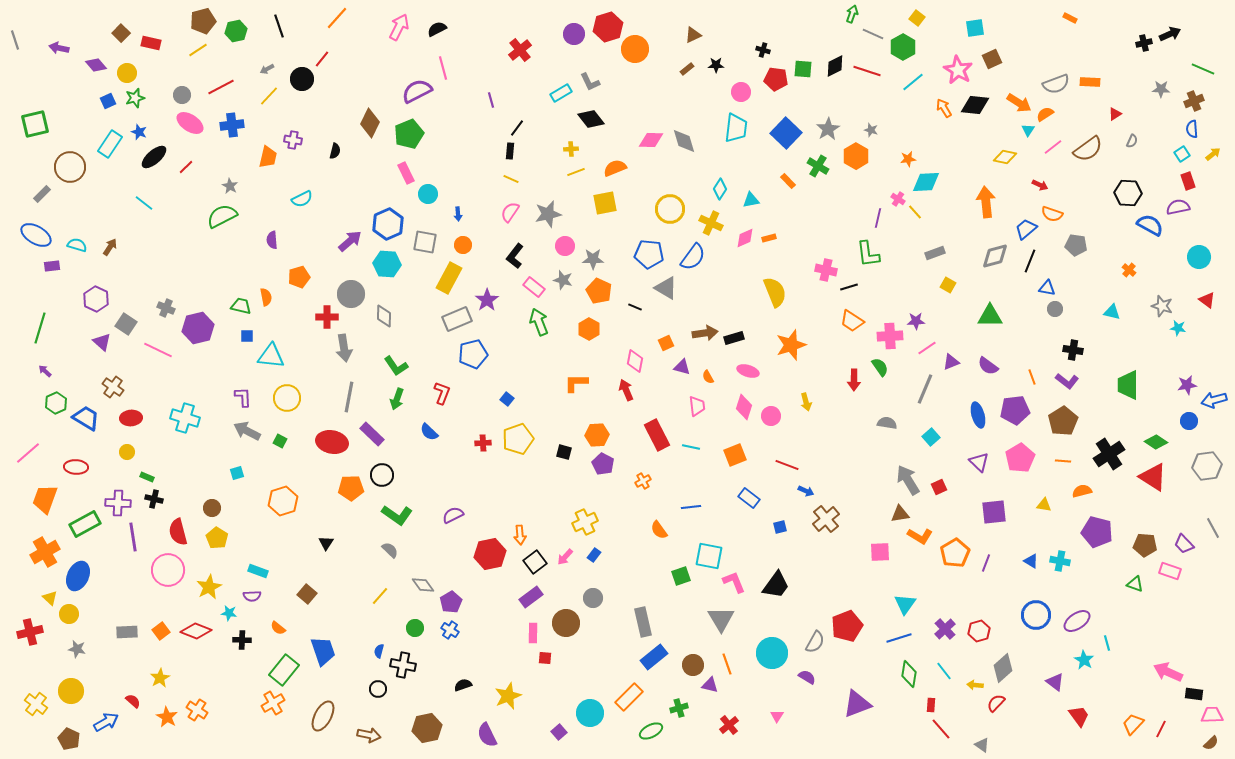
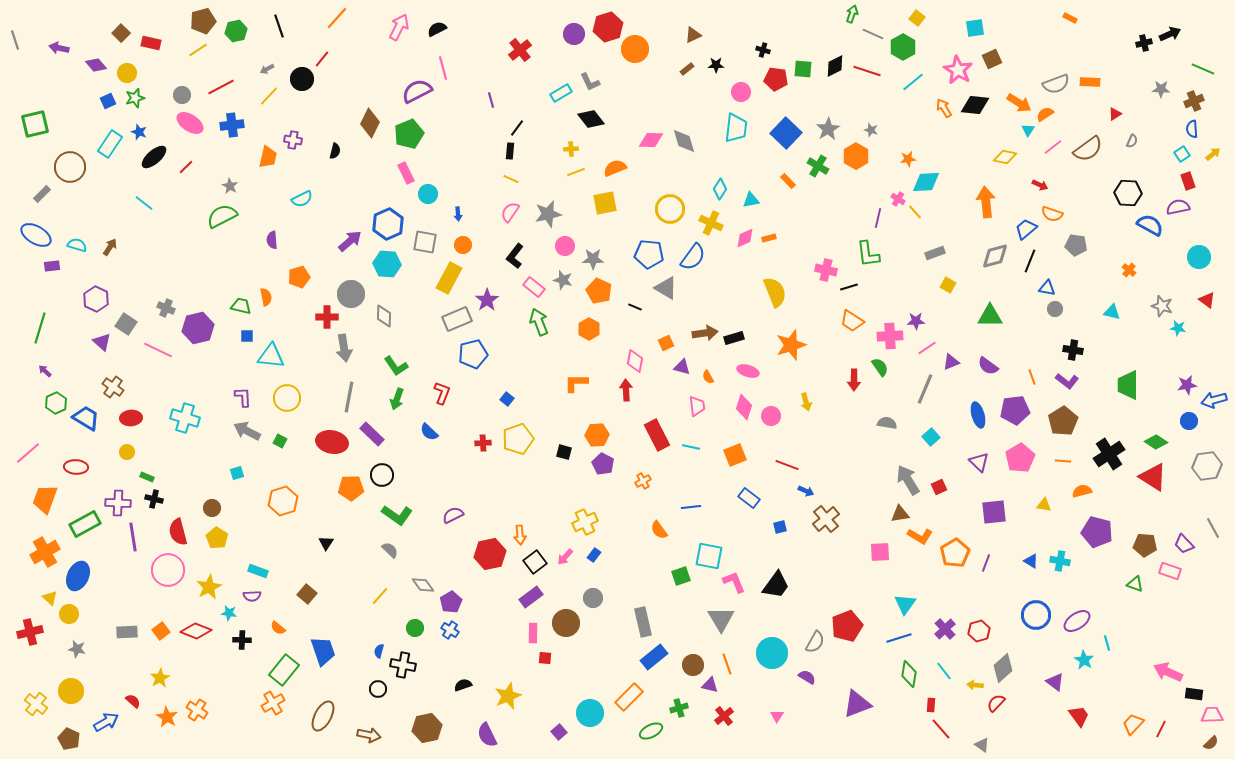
red arrow at (626, 390): rotated 20 degrees clockwise
red cross at (729, 725): moved 5 px left, 9 px up
